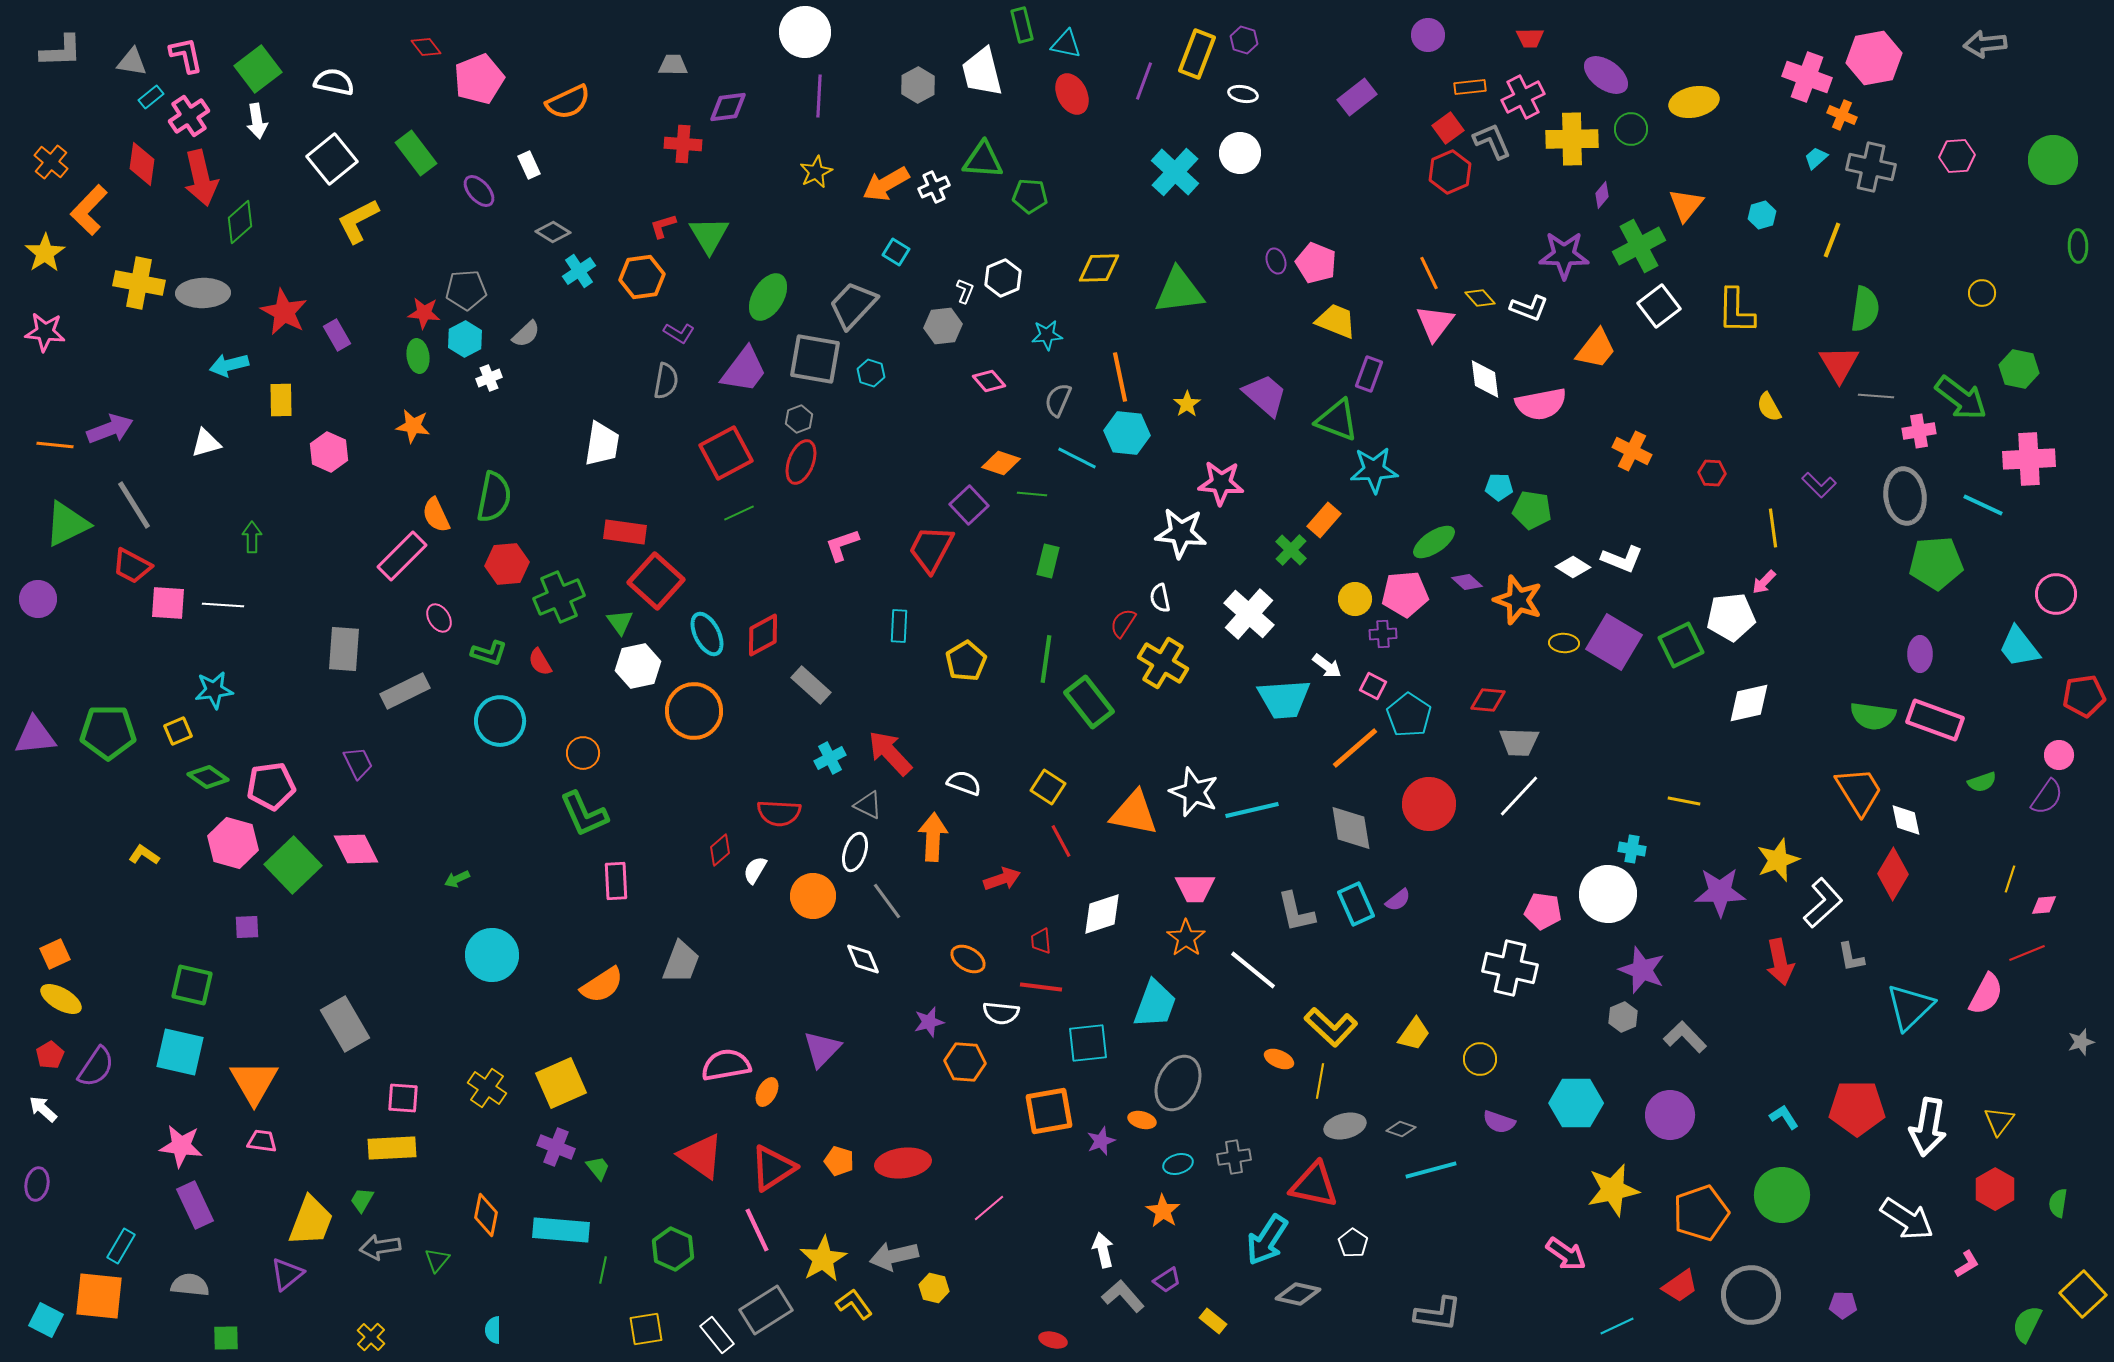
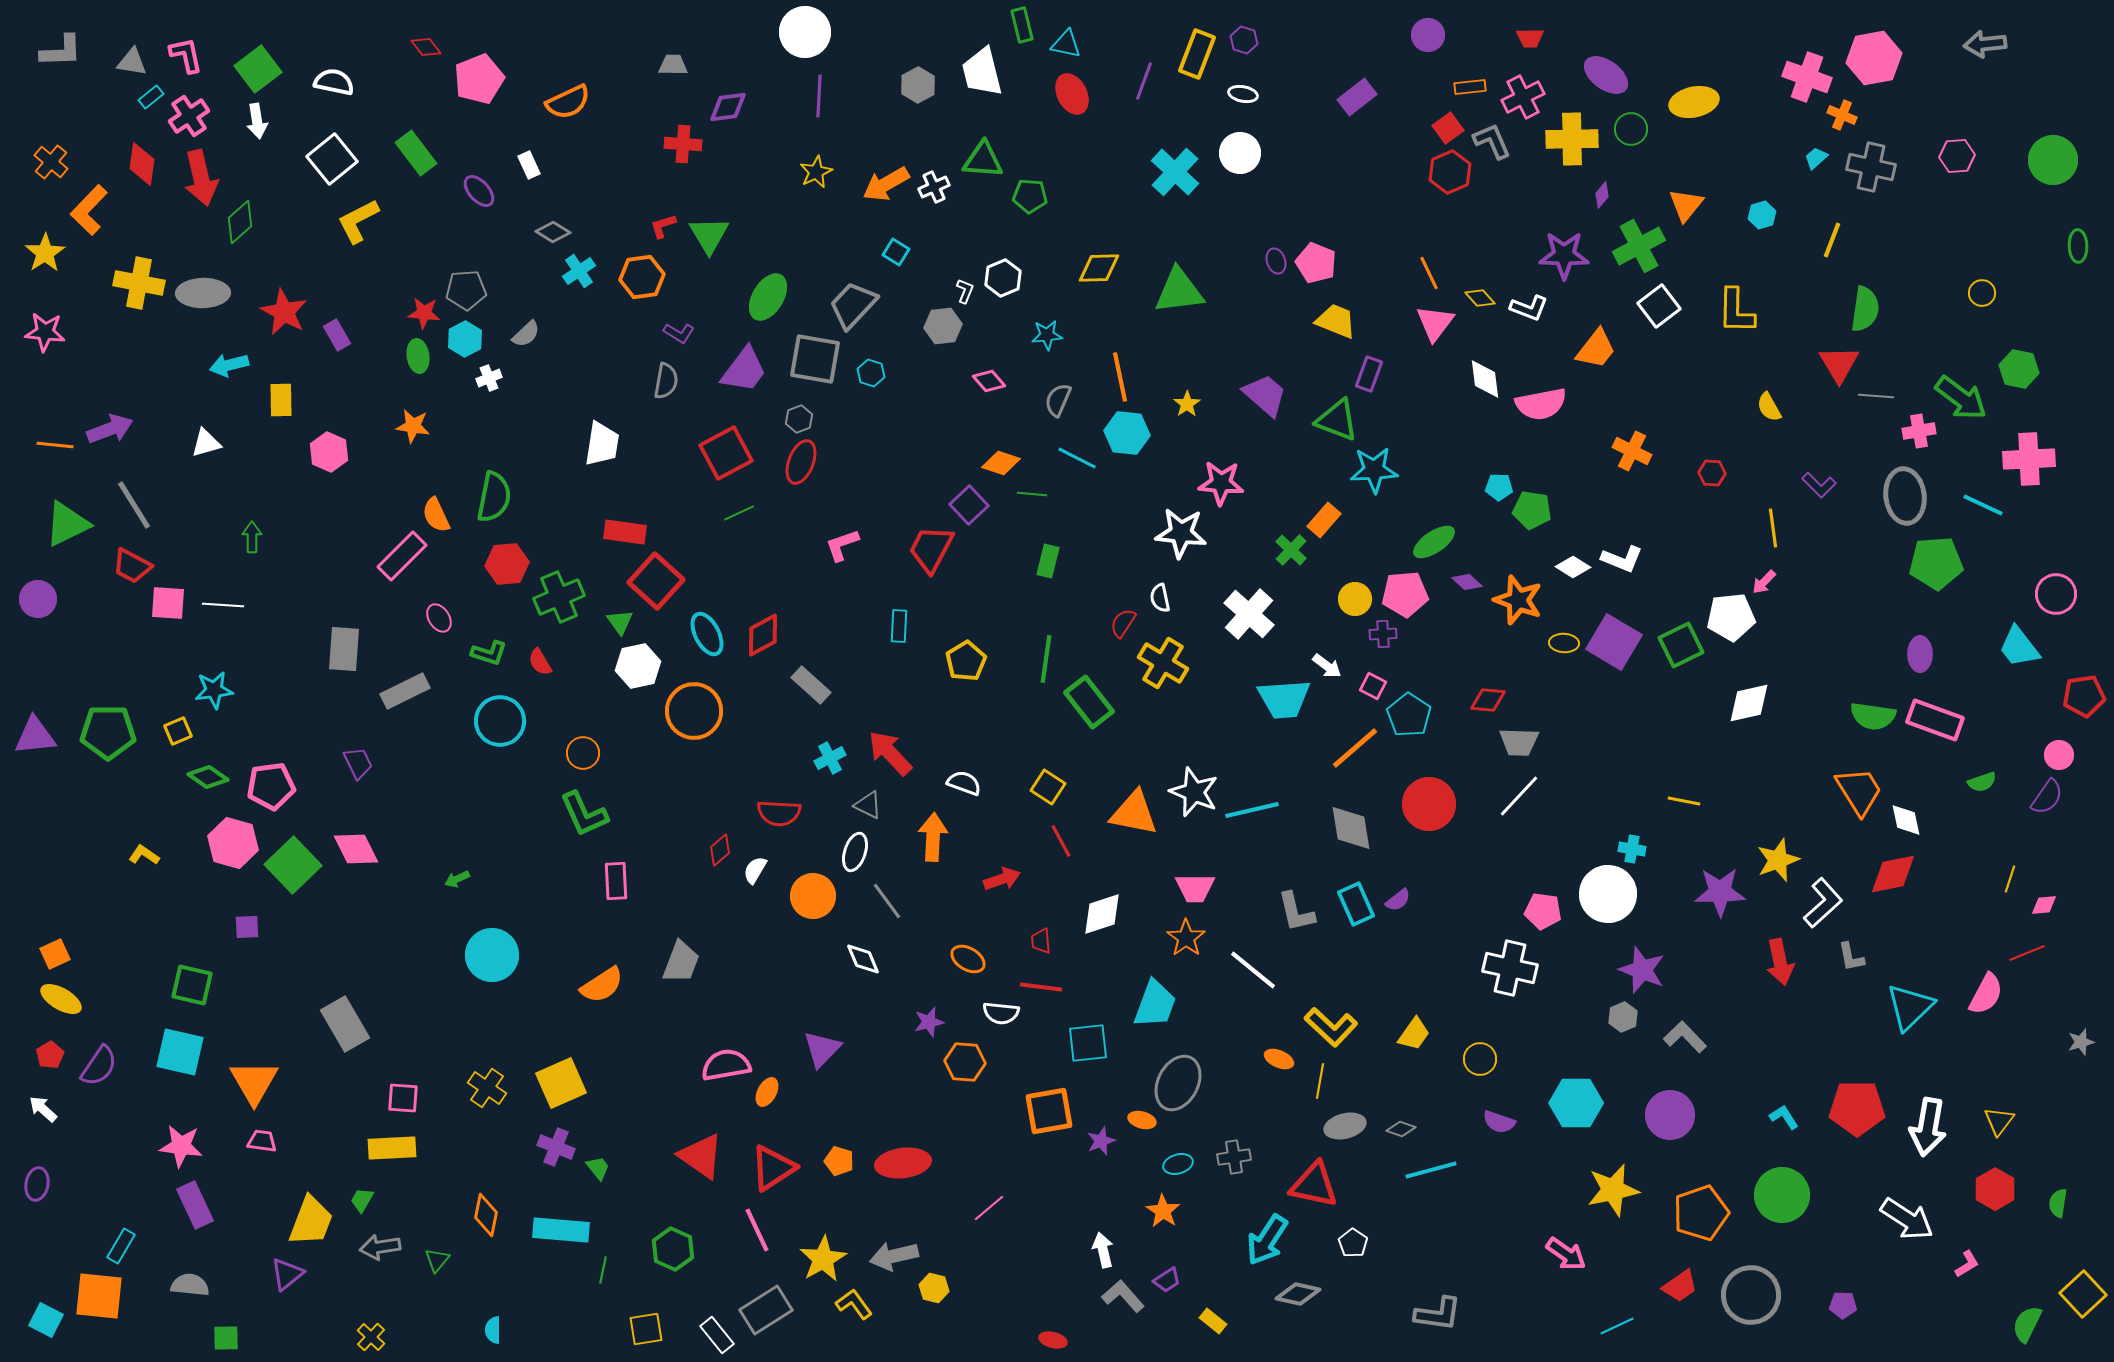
red diamond at (1893, 874): rotated 48 degrees clockwise
purple semicircle at (96, 1067): moved 3 px right, 1 px up
